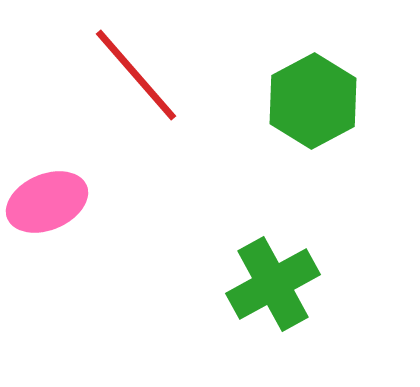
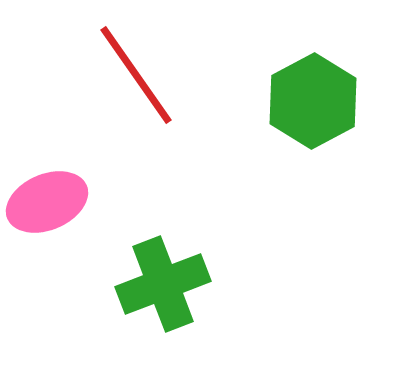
red line: rotated 6 degrees clockwise
green cross: moved 110 px left; rotated 8 degrees clockwise
